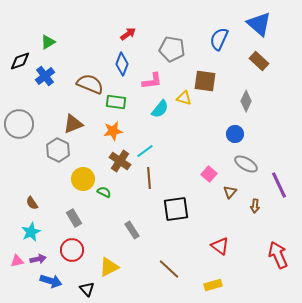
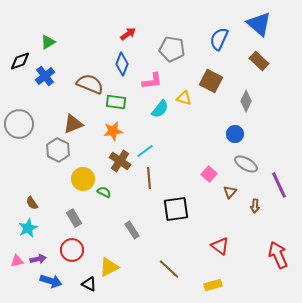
brown square at (205, 81): moved 6 px right; rotated 20 degrees clockwise
cyan star at (31, 232): moved 3 px left, 4 px up
black triangle at (87, 289): moved 2 px right, 5 px up; rotated 21 degrees counterclockwise
